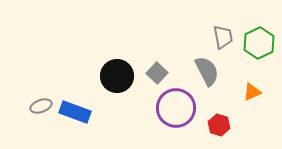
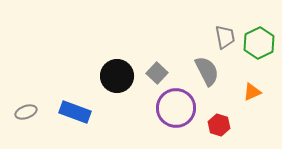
gray trapezoid: moved 2 px right
gray ellipse: moved 15 px left, 6 px down
